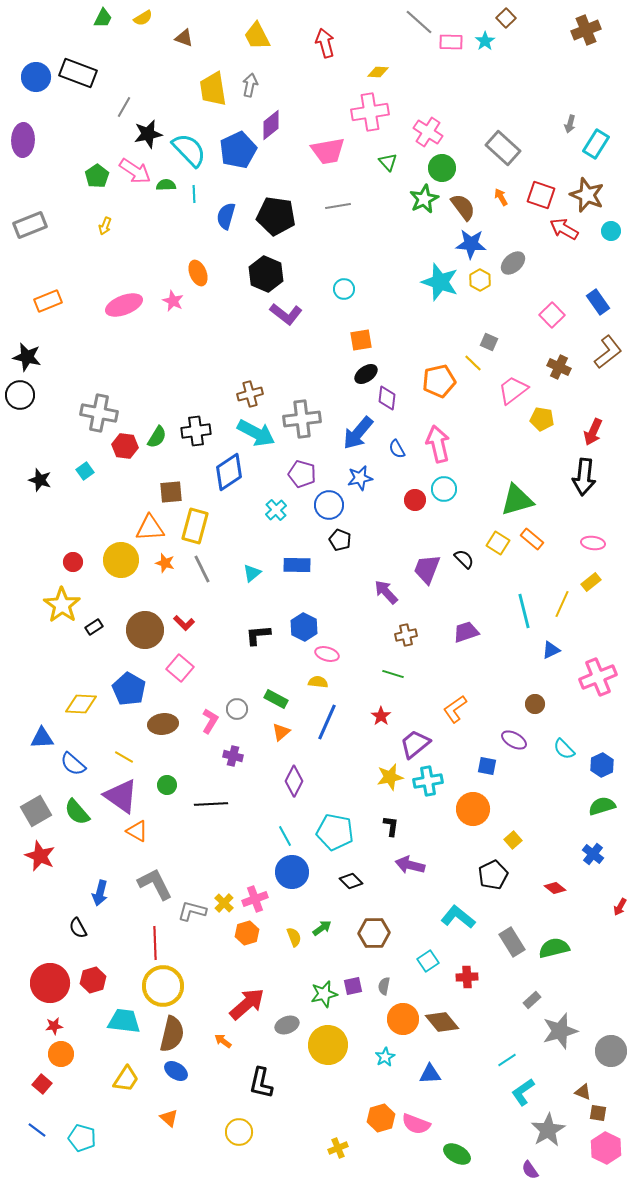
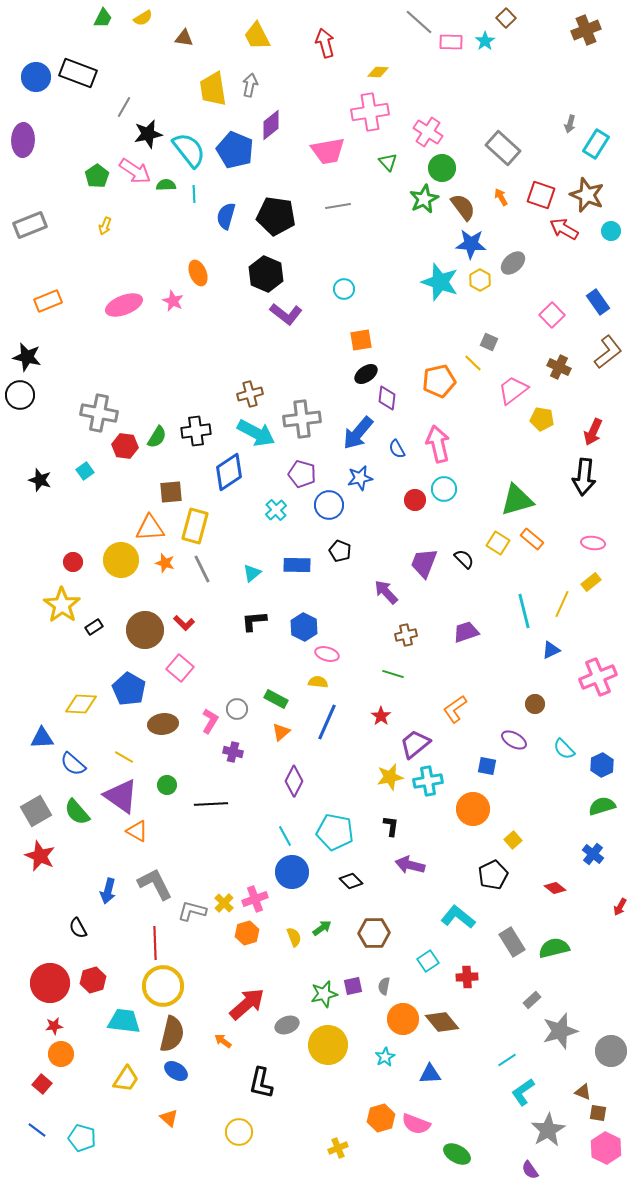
brown triangle at (184, 38): rotated 12 degrees counterclockwise
cyan semicircle at (189, 150): rotated 6 degrees clockwise
blue pentagon at (238, 150): moved 3 px left; rotated 24 degrees counterclockwise
black pentagon at (340, 540): moved 11 px down
purple trapezoid at (427, 569): moved 3 px left, 6 px up
black L-shape at (258, 635): moved 4 px left, 14 px up
purple cross at (233, 756): moved 4 px up
blue arrow at (100, 893): moved 8 px right, 2 px up
